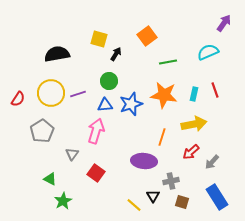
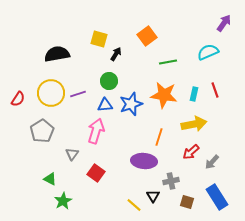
orange line: moved 3 px left
brown square: moved 5 px right
